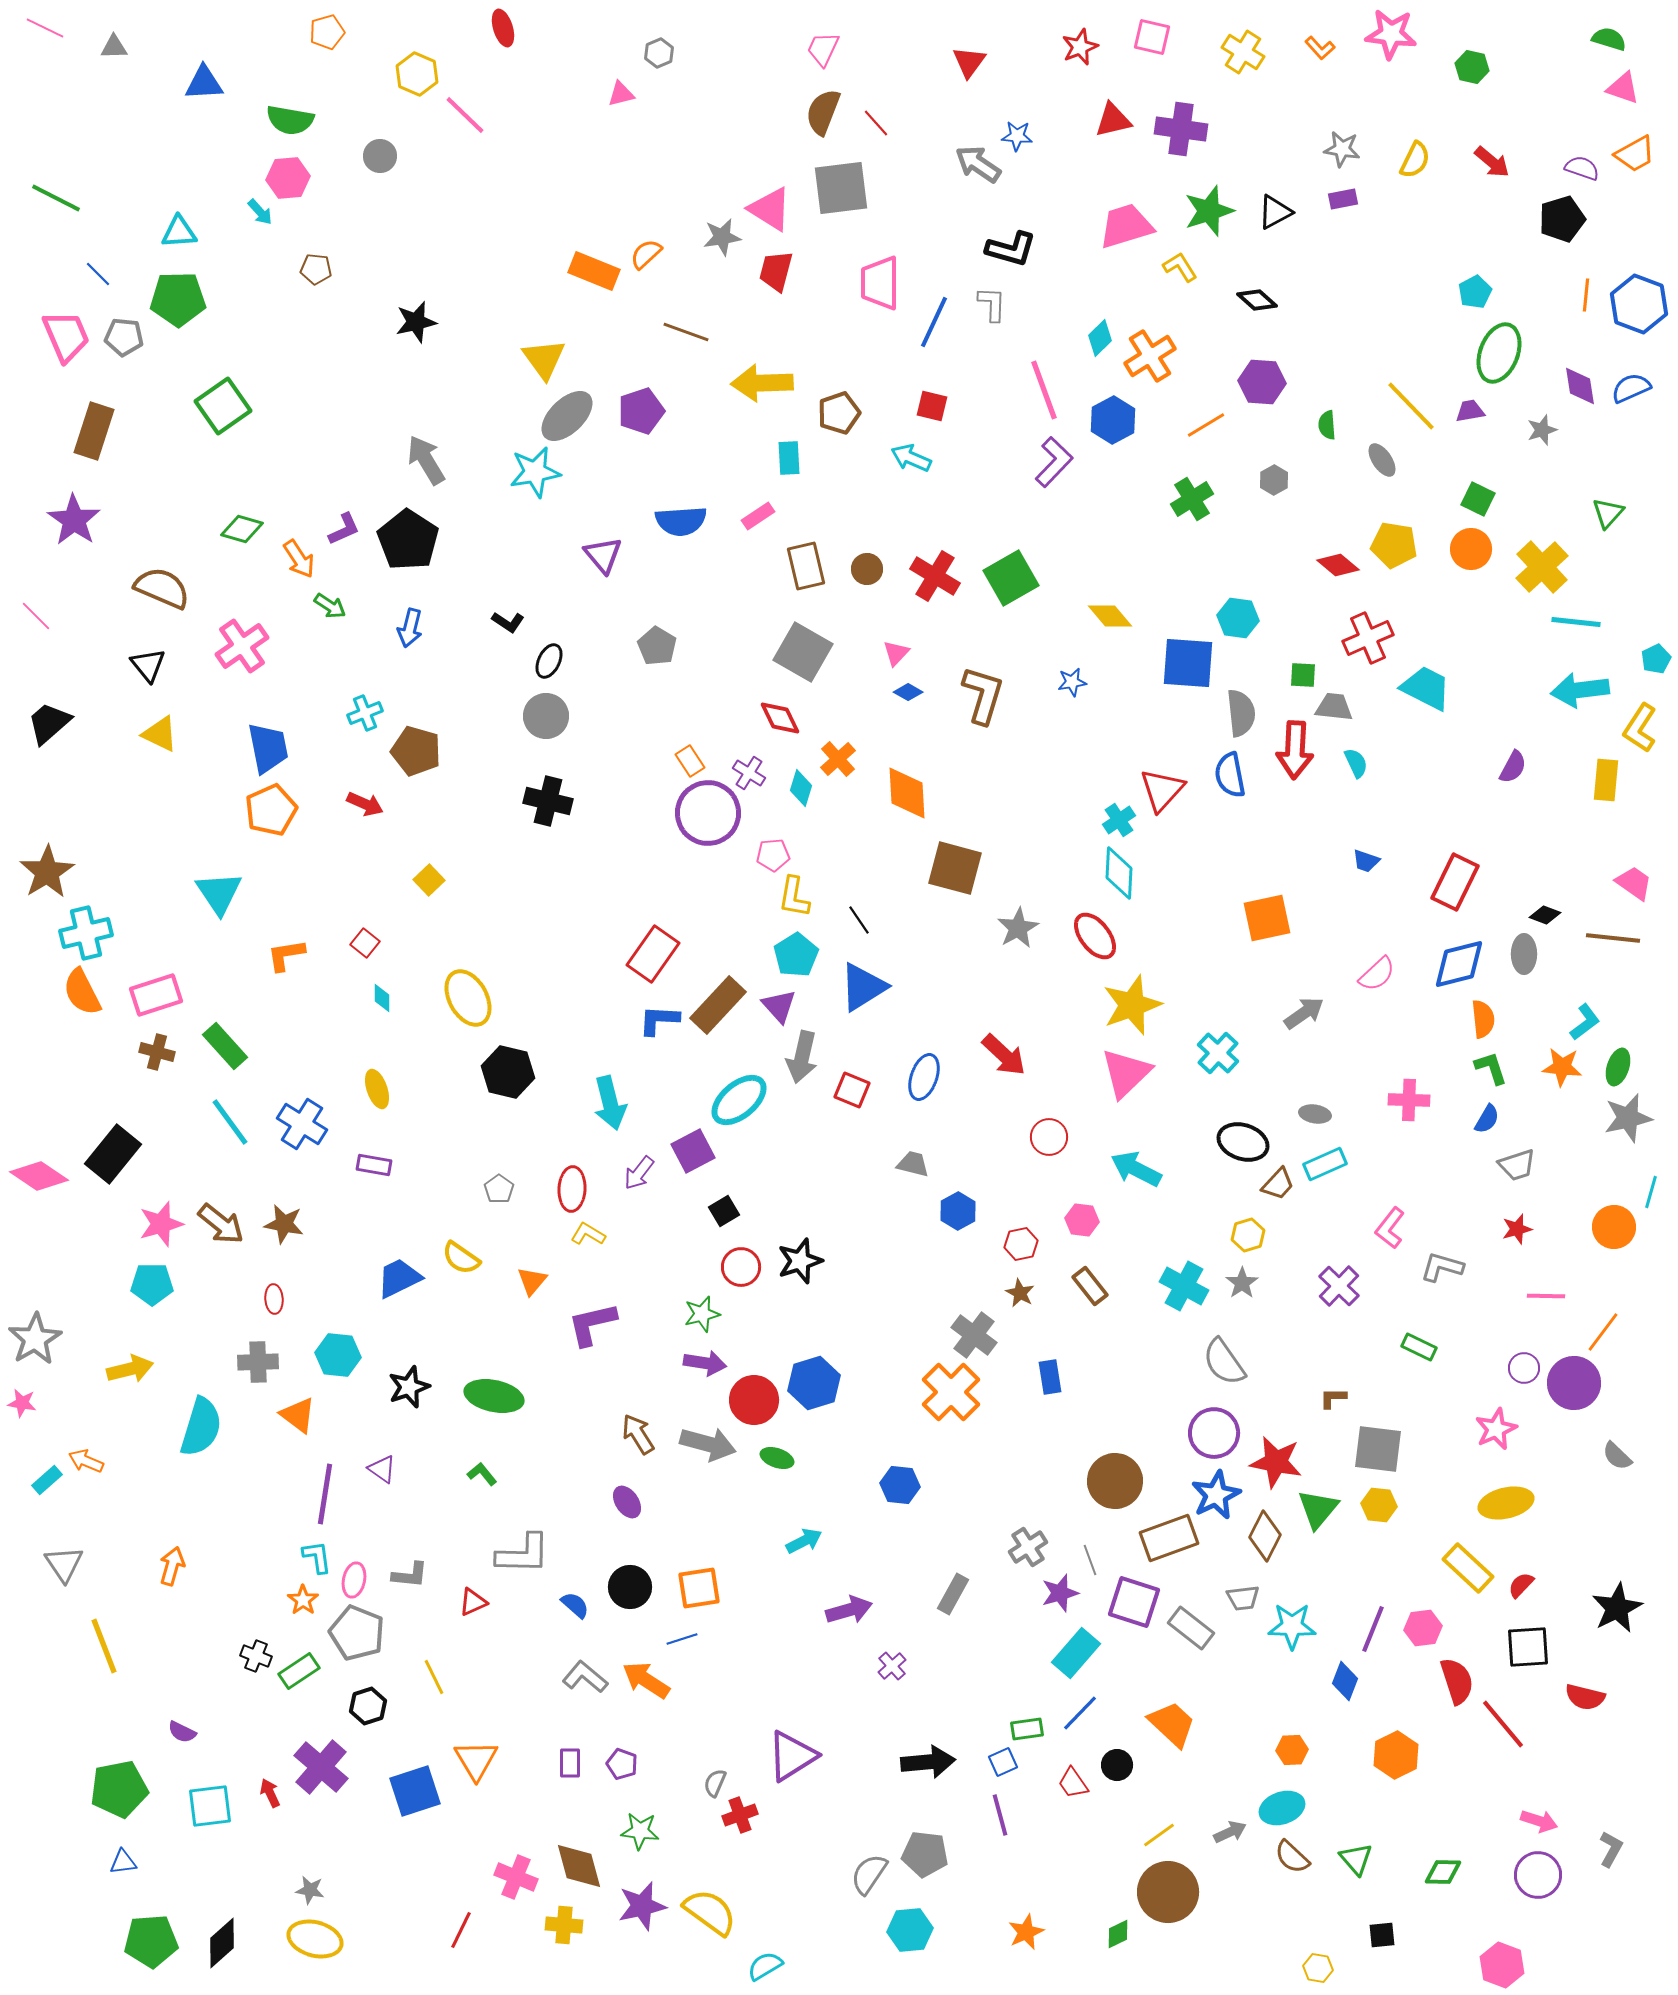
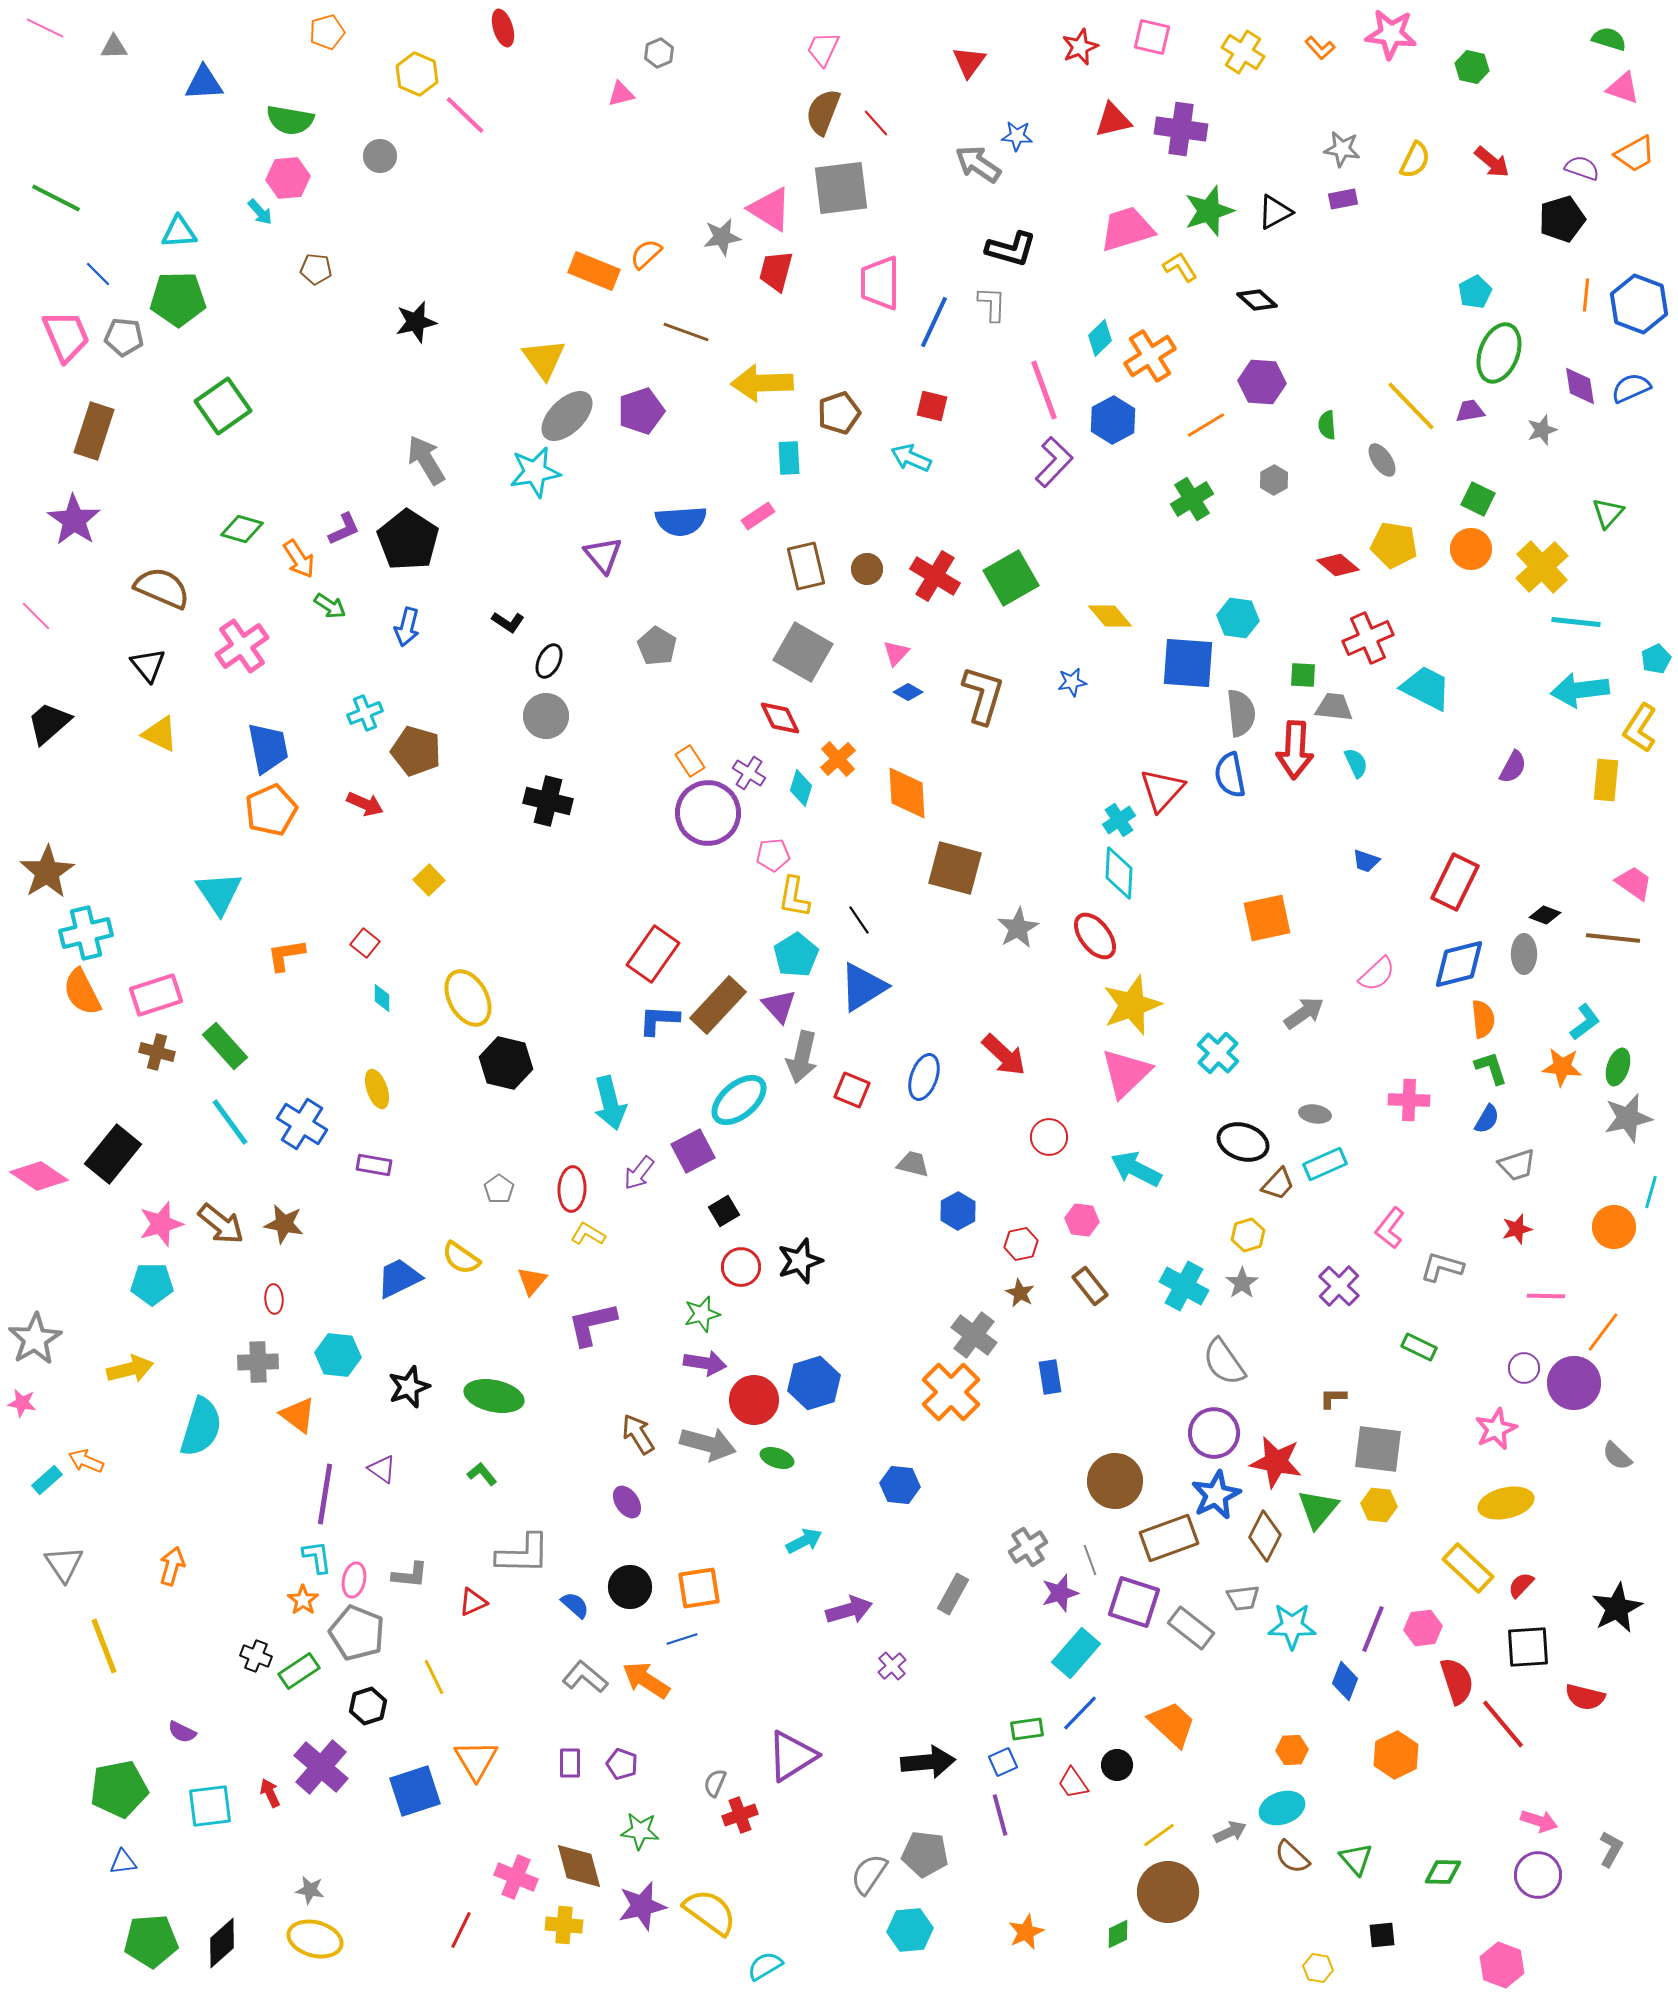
pink trapezoid at (1126, 226): moved 1 px right, 3 px down
blue arrow at (410, 628): moved 3 px left, 1 px up
black hexagon at (508, 1072): moved 2 px left, 9 px up
